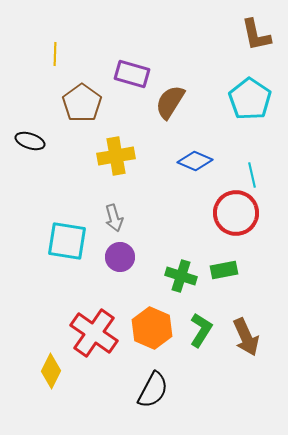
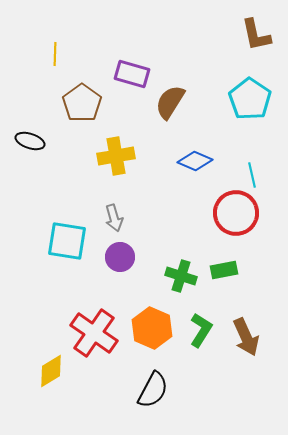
yellow diamond: rotated 32 degrees clockwise
